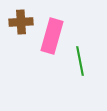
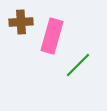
green line: moved 2 px left, 4 px down; rotated 56 degrees clockwise
